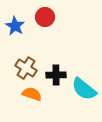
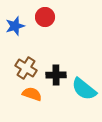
blue star: rotated 24 degrees clockwise
